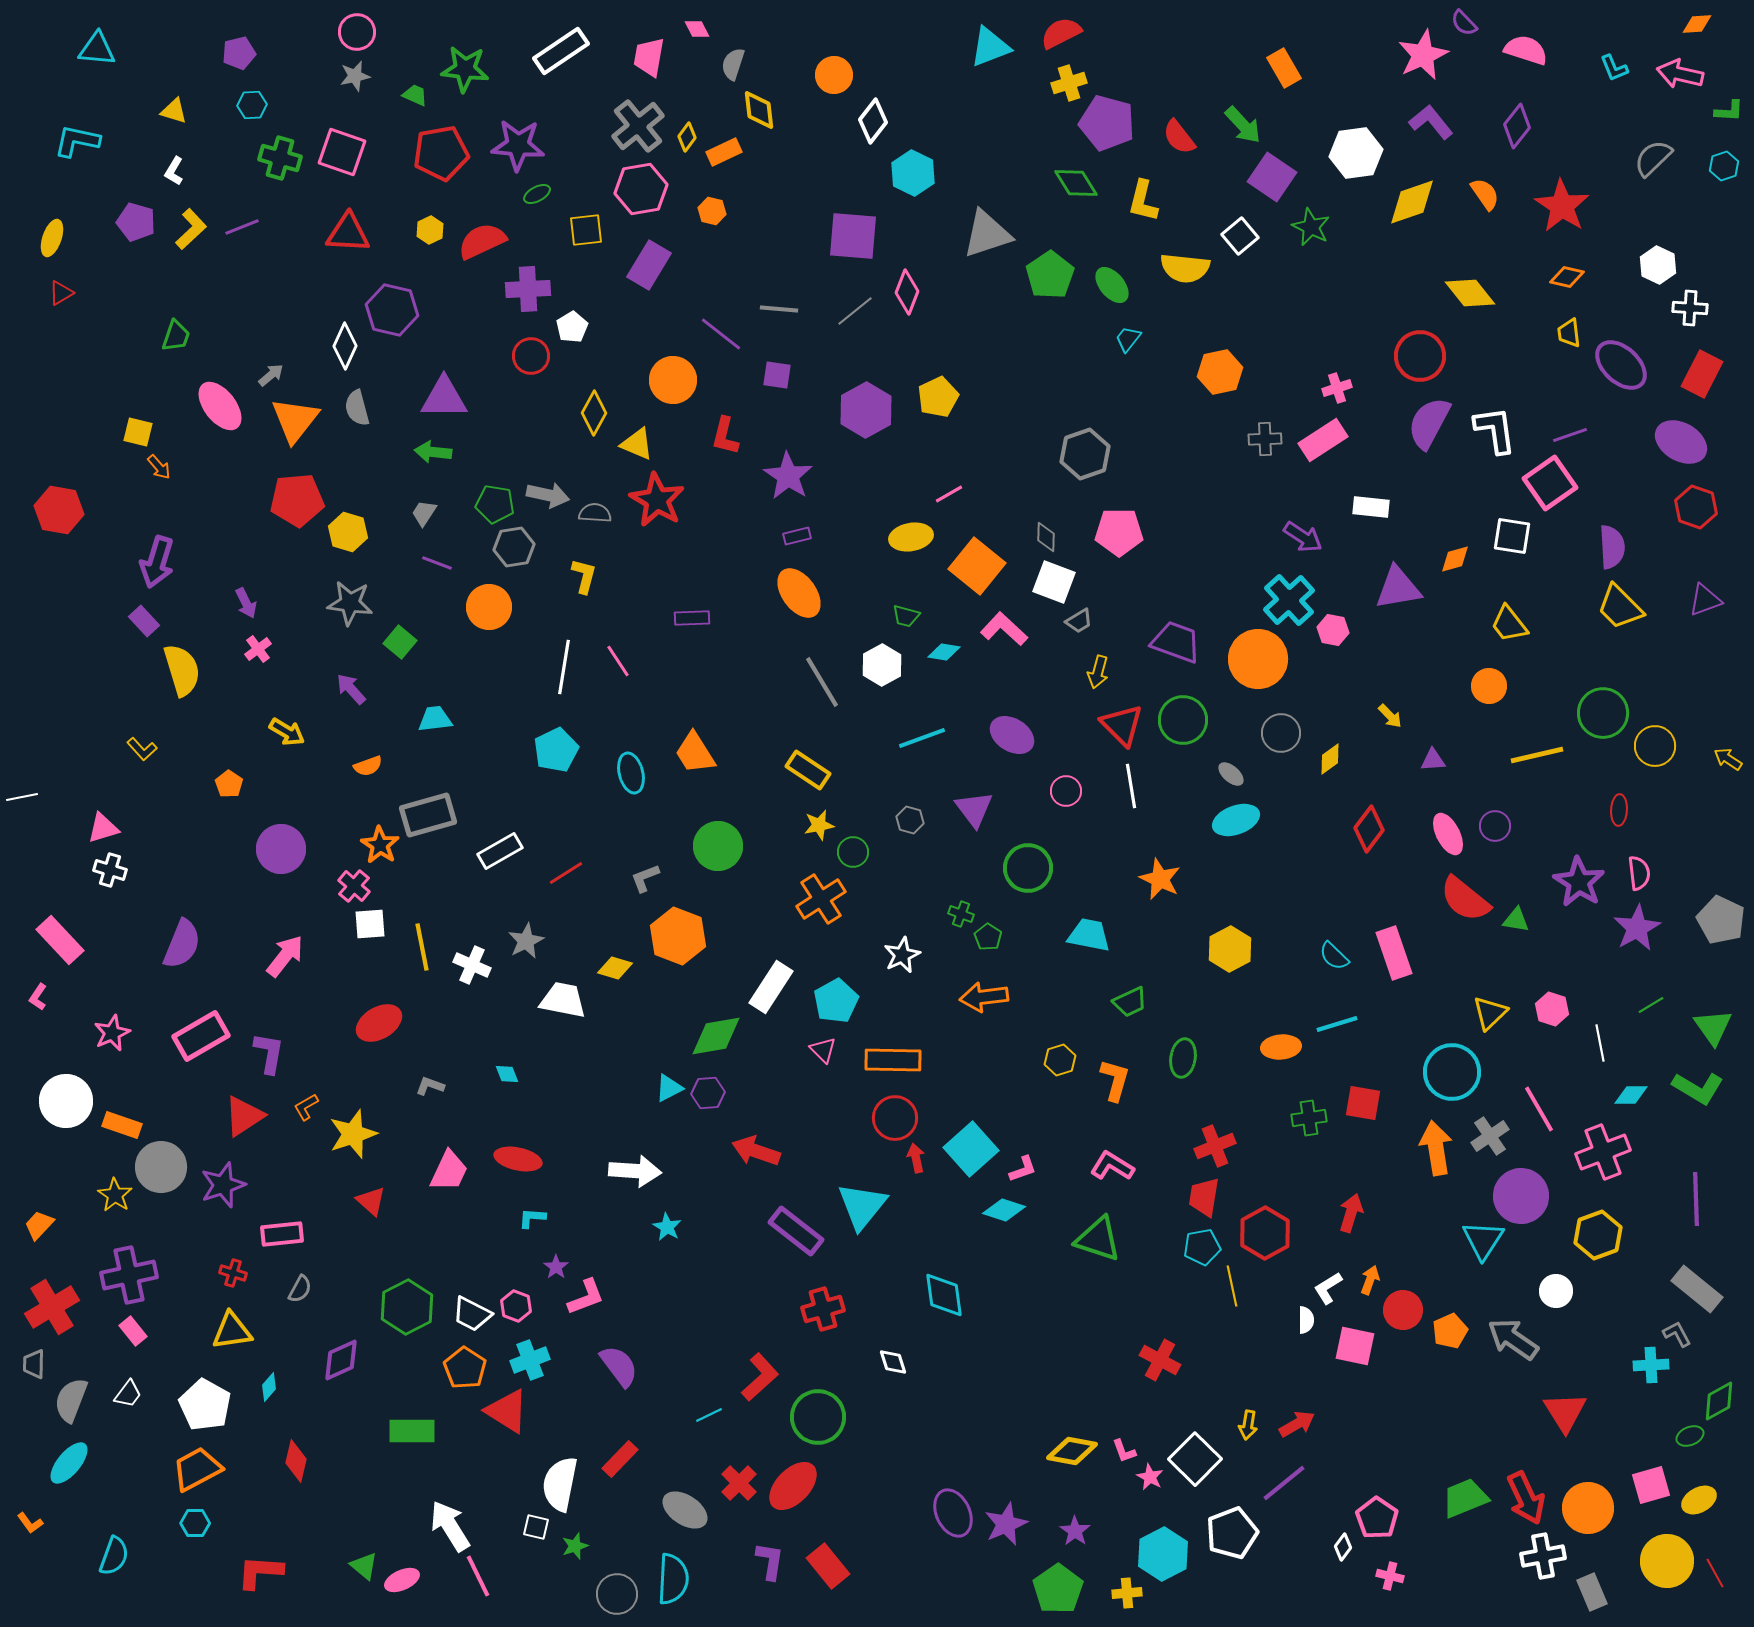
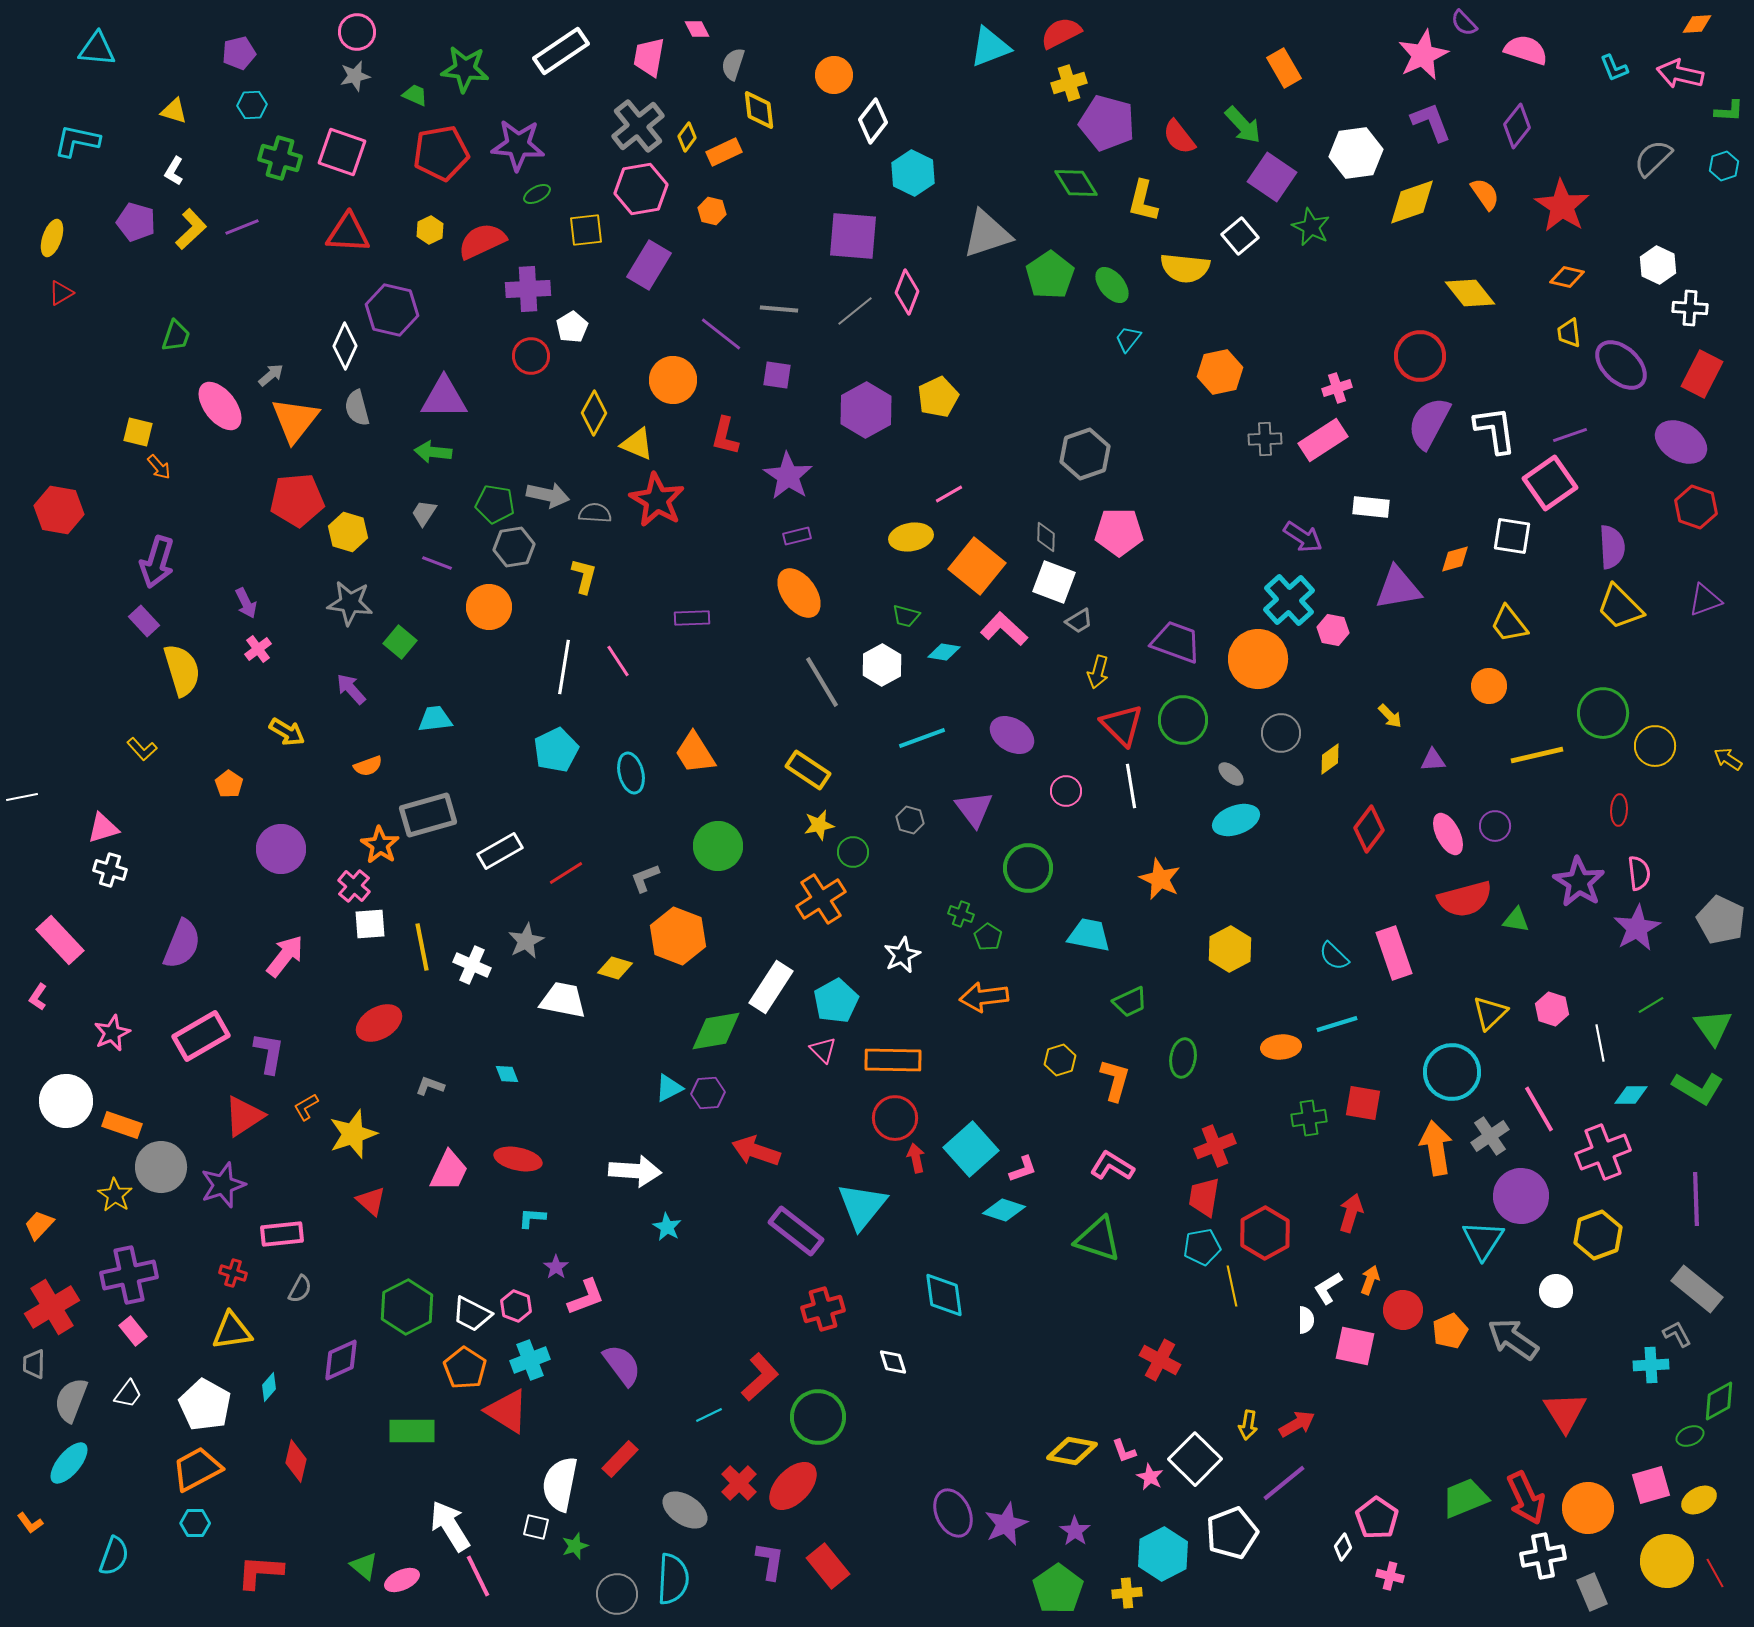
purple L-shape at (1431, 122): rotated 18 degrees clockwise
red semicircle at (1465, 899): rotated 54 degrees counterclockwise
green diamond at (716, 1036): moved 5 px up
purple semicircle at (619, 1366): moved 3 px right, 1 px up
